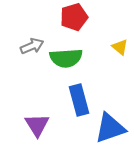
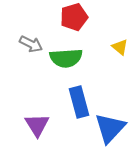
gray arrow: moved 1 px left, 2 px up; rotated 50 degrees clockwise
blue rectangle: moved 2 px down
blue triangle: rotated 28 degrees counterclockwise
